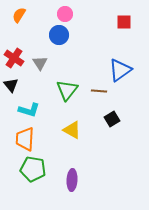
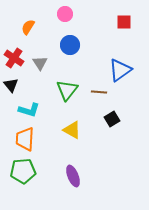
orange semicircle: moved 9 px right, 12 px down
blue circle: moved 11 px right, 10 px down
brown line: moved 1 px down
green pentagon: moved 10 px left, 2 px down; rotated 15 degrees counterclockwise
purple ellipse: moved 1 px right, 4 px up; rotated 25 degrees counterclockwise
